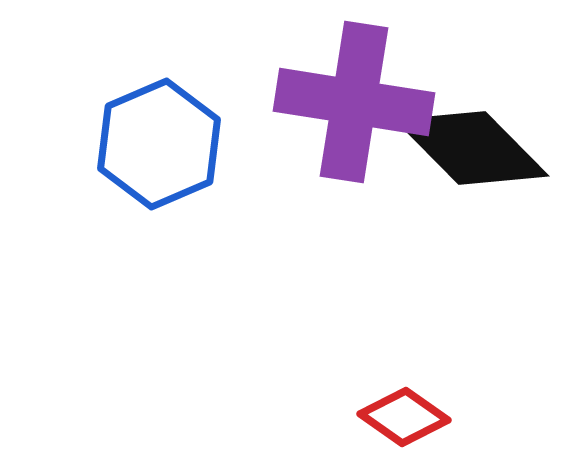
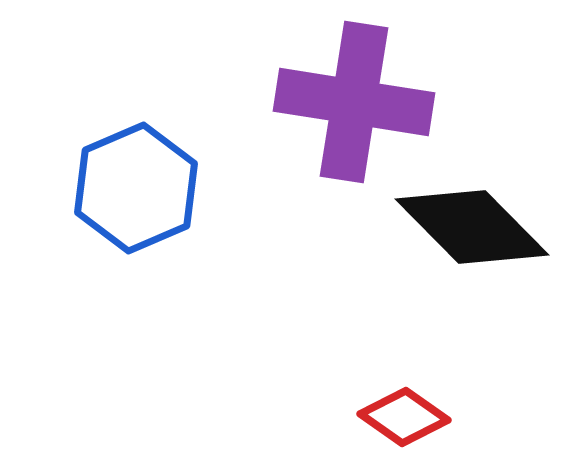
blue hexagon: moved 23 px left, 44 px down
black diamond: moved 79 px down
